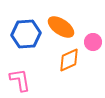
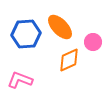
orange ellipse: moved 1 px left; rotated 12 degrees clockwise
pink L-shape: rotated 60 degrees counterclockwise
